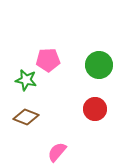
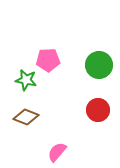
red circle: moved 3 px right, 1 px down
